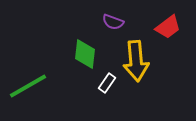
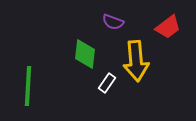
green line: rotated 57 degrees counterclockwise
